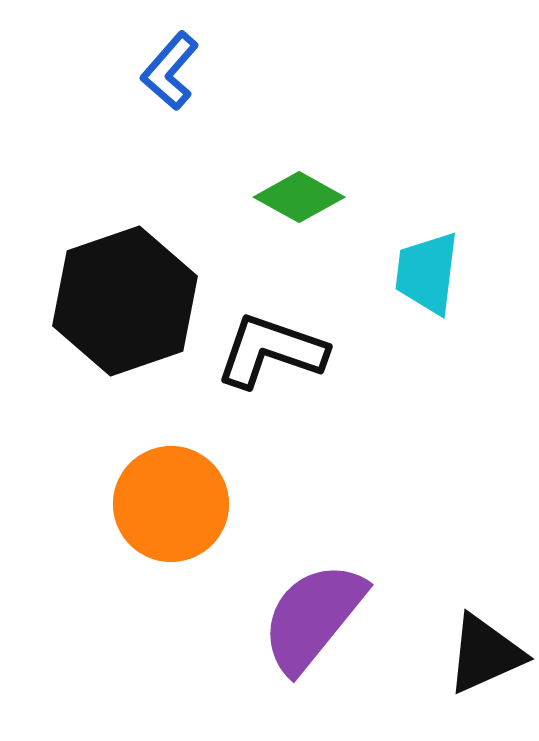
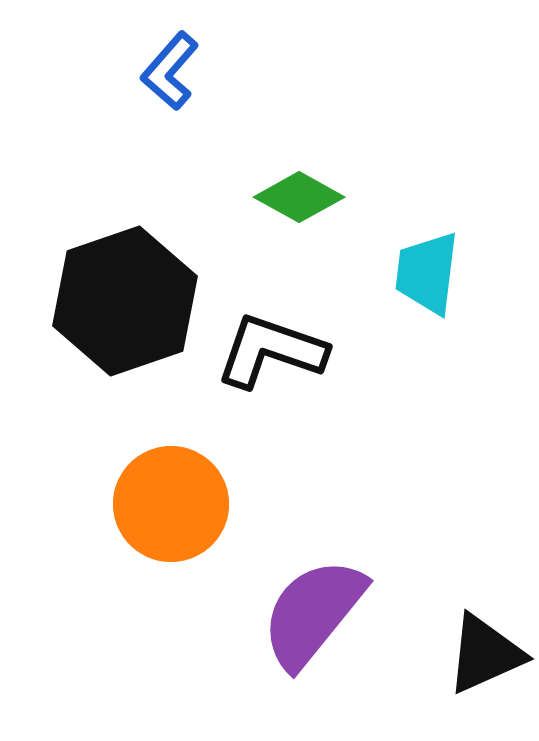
purple semicircle: moved 4 px up
